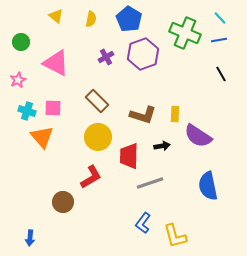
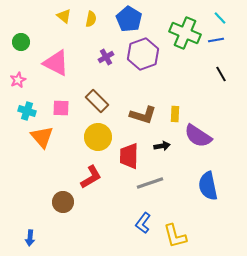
yellow triangle: moved 8 px right
blue line: moved 3 px left
pink square: moved 8 px right
